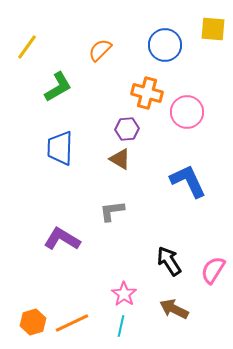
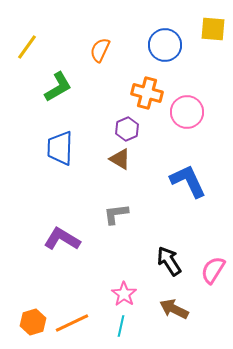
orange semicircle: rotated 20 degrees counterclockwise
purple hexagon: rotated 20 degrees counterclockwise
gray L-shape: moved 4 px right, 3 px down
